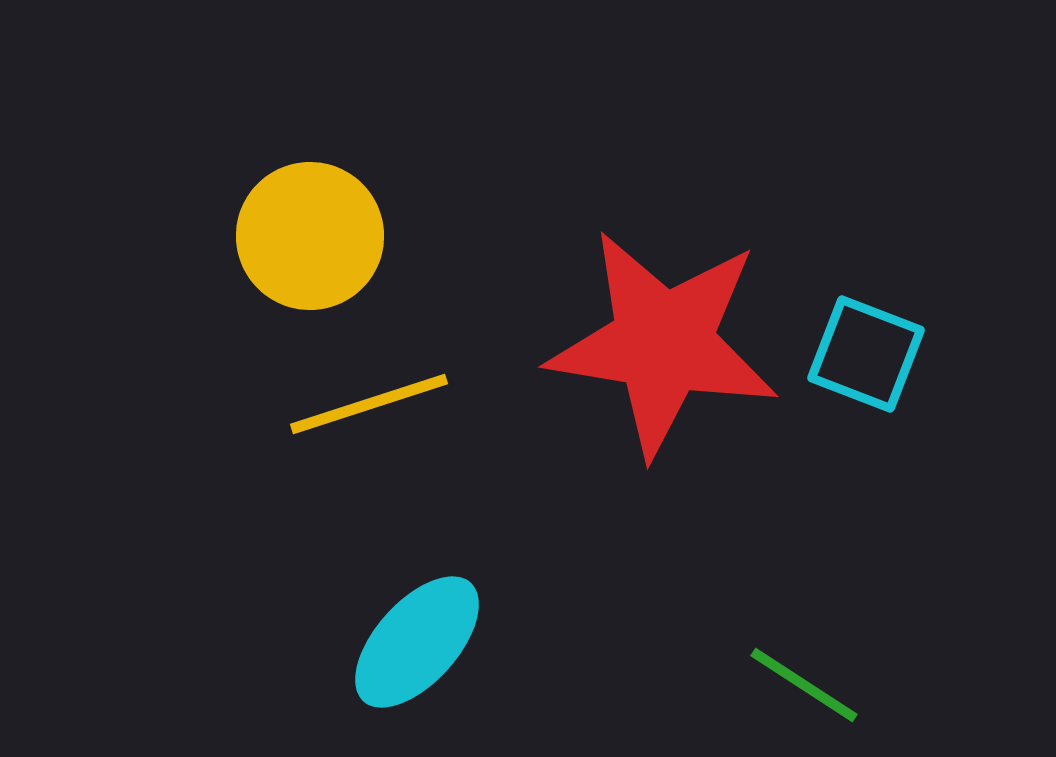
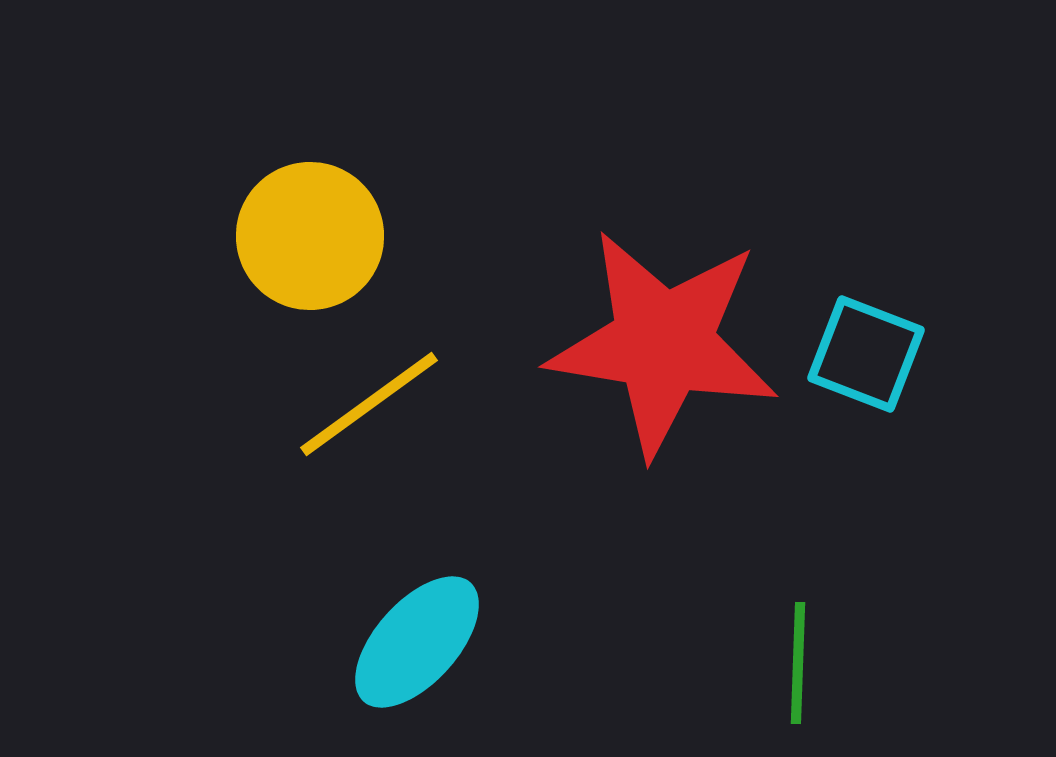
yellow line: rotated 18 degrees counterclockwise
green line: moved 6 px left, 22 px up; rotated 59 degrees clockwise
